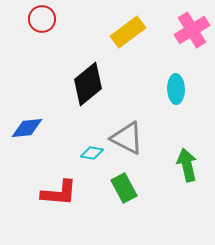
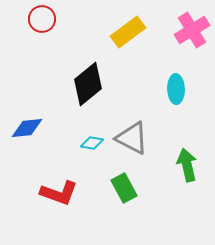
gray triangle: moved 5 px right
cyan diamond: moved 10 px up
red L-shape: rotated 15 degrees clockwise
